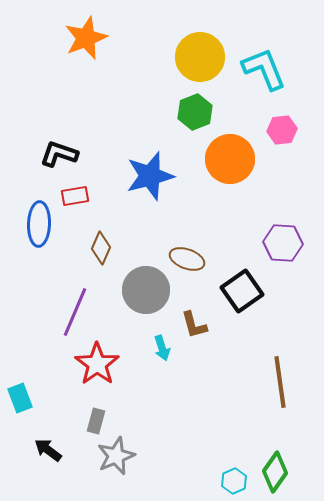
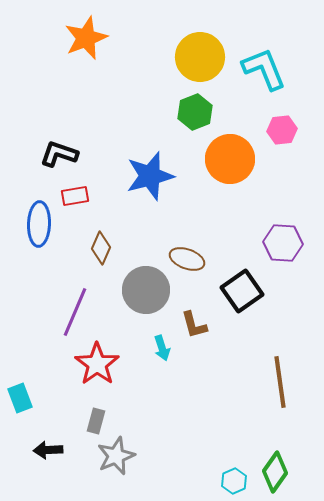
black arrow: rotated 40 degrees counterclockwise
